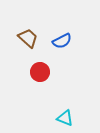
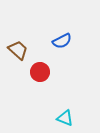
brown trapezoid: moved 10 px left, 12 px down
